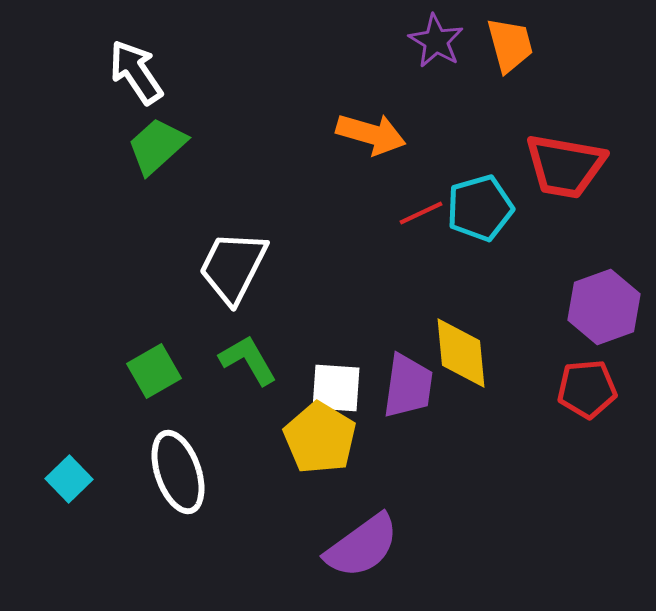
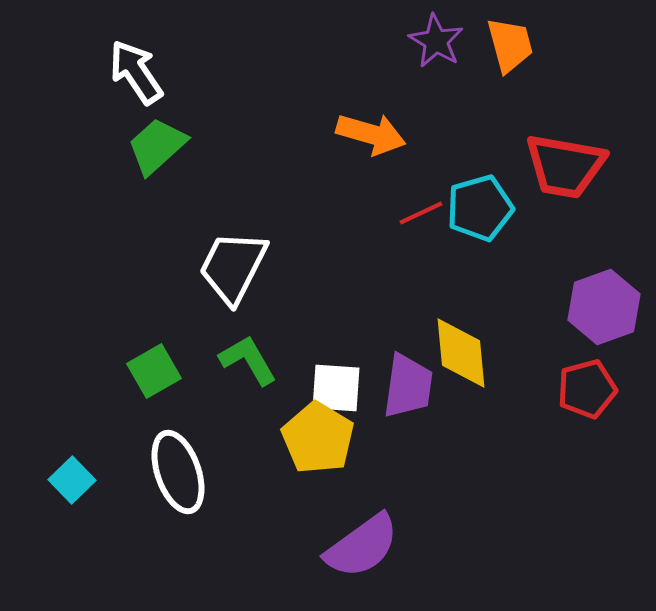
red pentagon: rotated 10 degrees counterclockwise
yellow pentagon: moved 2 px left
cyan square: moved 3 px right, 1 px down
